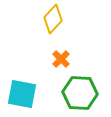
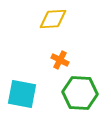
yellow diamond: rotated 44 degrees clockwise
orange cross: moved 1 px left, 1 px down; rotated 18 degrees counterclockwise
